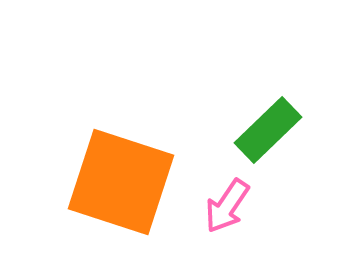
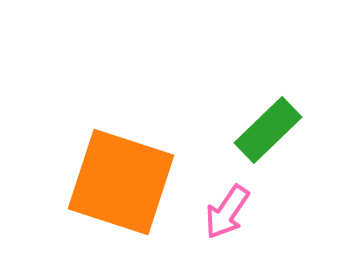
pink arrow: moved 6 px down
